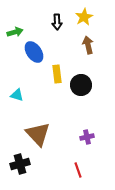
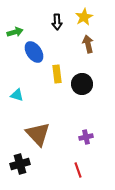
brown arrow: moved 1 px up
black circle: moved 1 px right, 1 px up
purple cross: moved 1 px left
